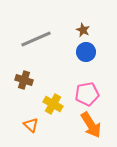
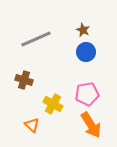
orange triangle: moved 1 px right
